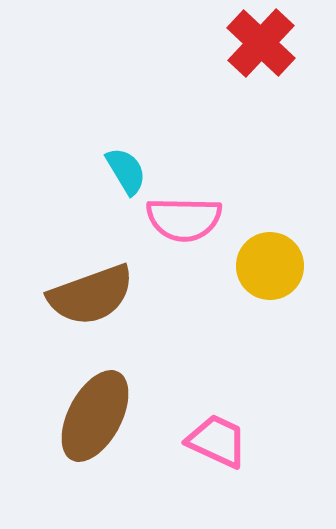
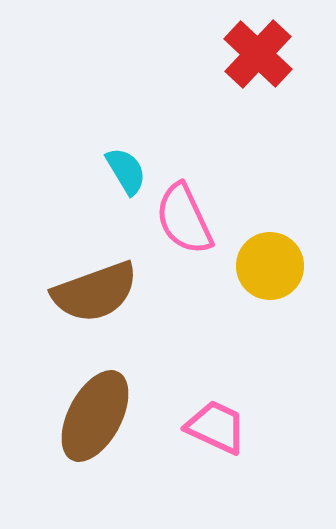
red cross: moved 3 px left, 11 px down
pink semicircle: rotated 64 degrees clockwise
brown semicircle: moved 4 px right, 3 px up
pink trapezoid: moved 1 px left, 14 px up
